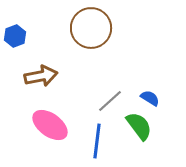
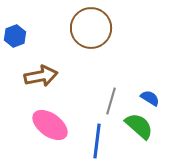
gray line: moved 1 px right; rotated 32 degrees counterclockwise
green semicircle: rotated 12 degrees counterclockwise
